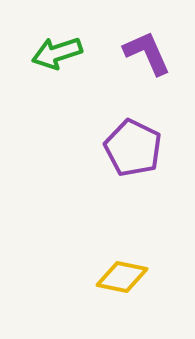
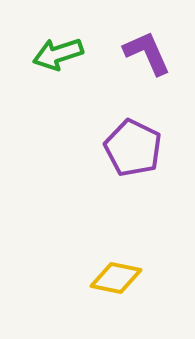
green arrow: moved 1 px right, 1 px down
yellow diamond: moved 6 px left, 1 px down
